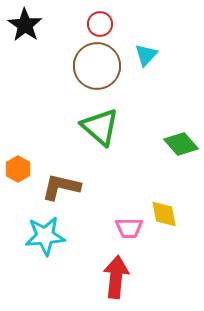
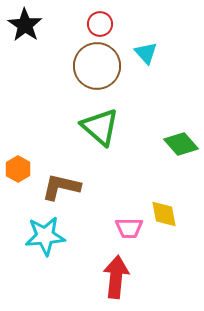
cyan triangle: moved 2 px up; rotated 25 degrees counterclockwise
